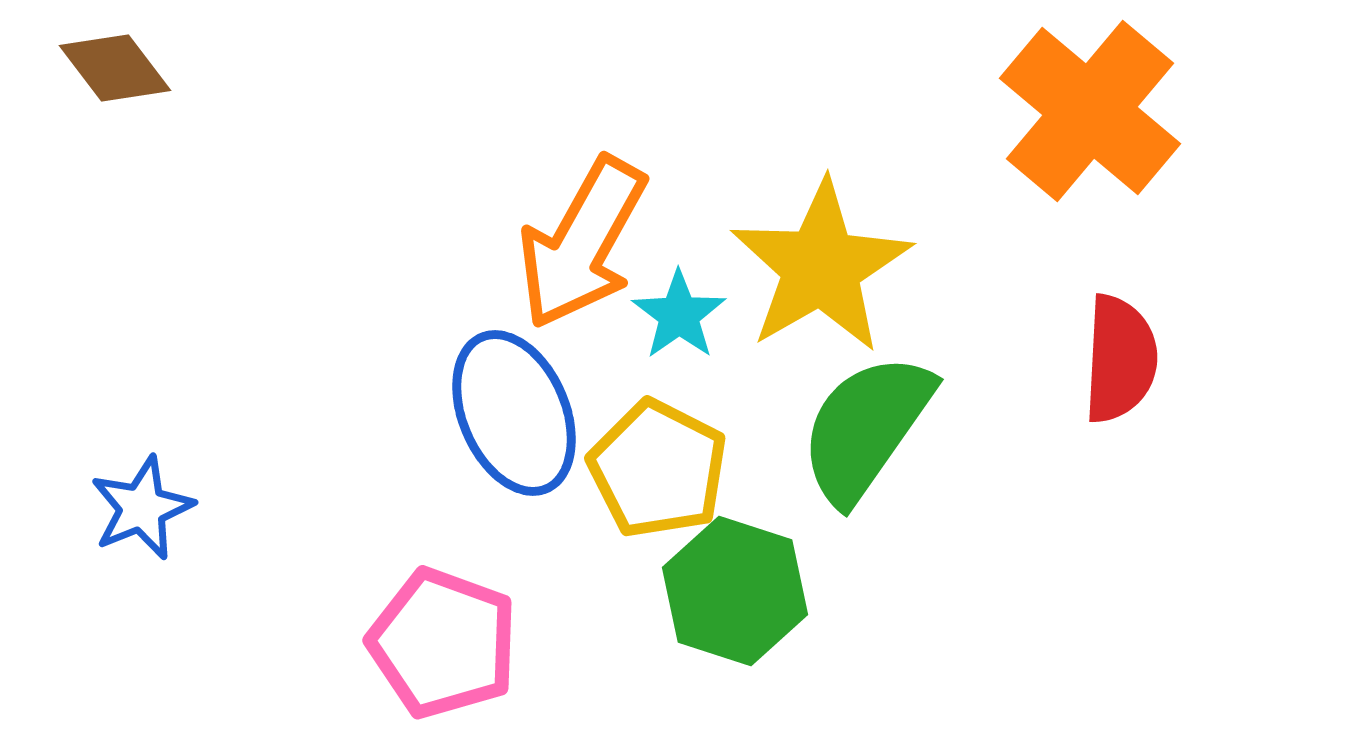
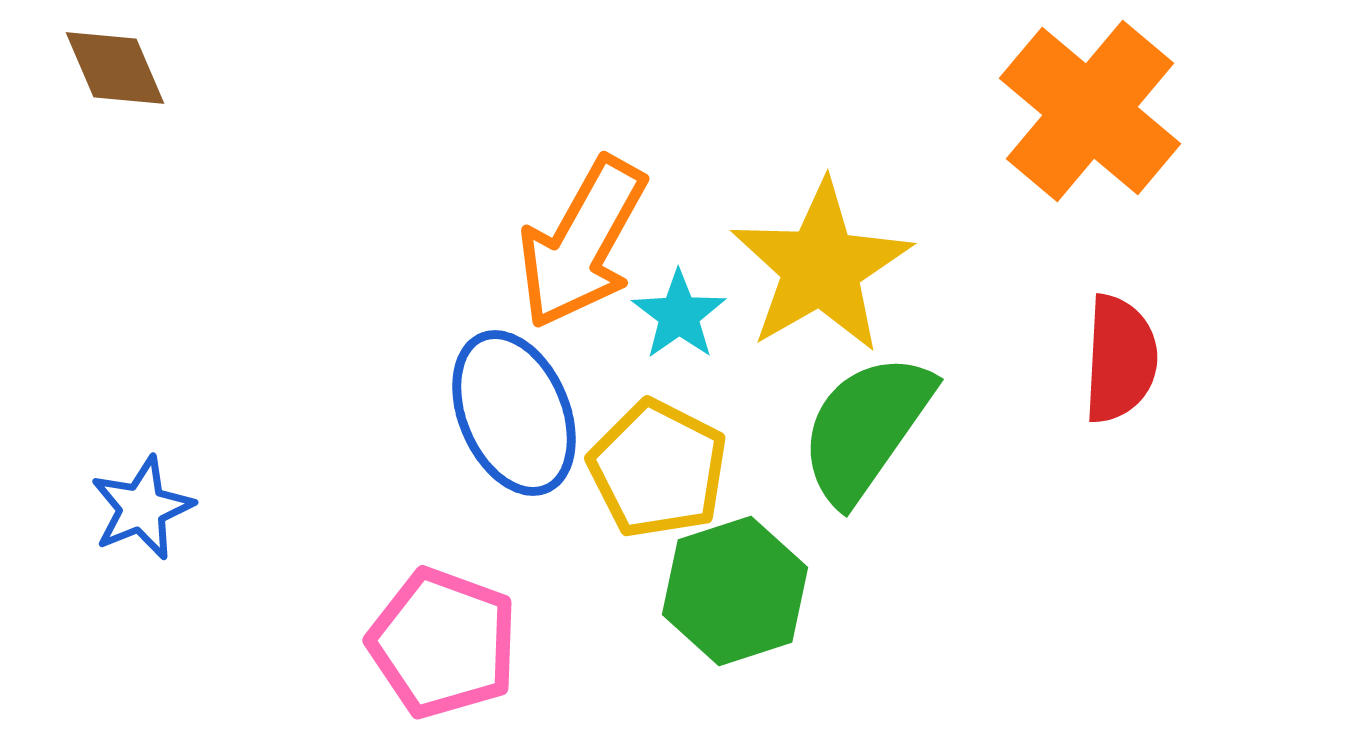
brown diamond: rotated 14 degrees clockwise
green hexagon: rotated 24 degrees clockwise
